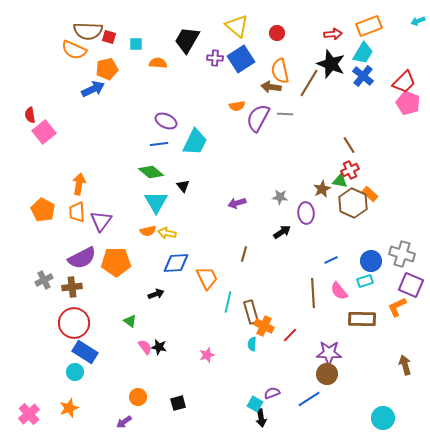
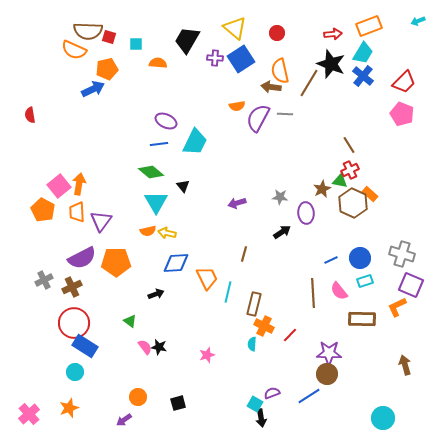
yellow triangle at (237, 26): moved 2 px left, 2 px down
pink pentagon at (408, 103): moved 6 px left, 11 px down
pink square at (44, 132): moved 15 px right, 54 px down
blue circle at (371, 261): moved 11 px left, 3 px up
brown cross at (72, 287): rotated 18 degrees counterclockwise
cyan line at (228, 302): moved 10 px up
brown rectangle at (251, 312): moved 3 px right, 8 px up; rotated 30 degrees clockwise
blue rectangle at (85, 352): moved 6 px up
blue line at (309, 399): moved 3 px up
purple arrow at (124, 422): moved 2 px up
